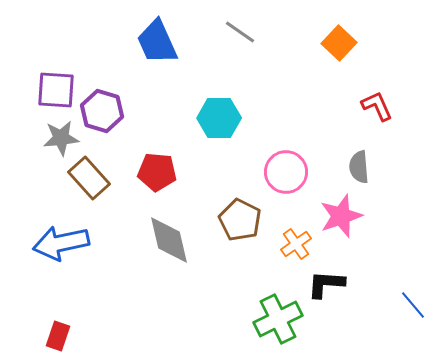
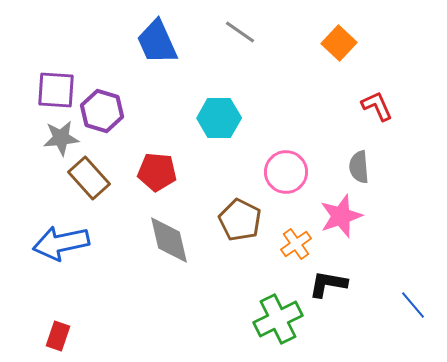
black L-shape: moved 2 px right; rotated 6 degrees clockwise
